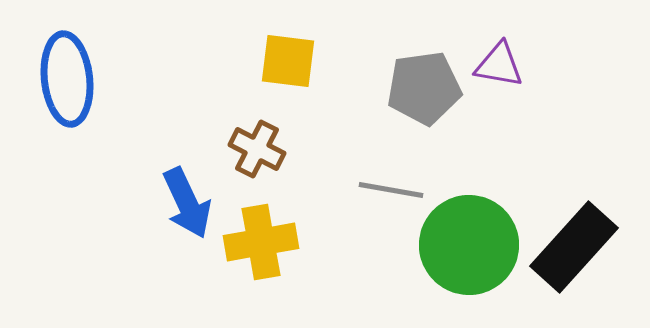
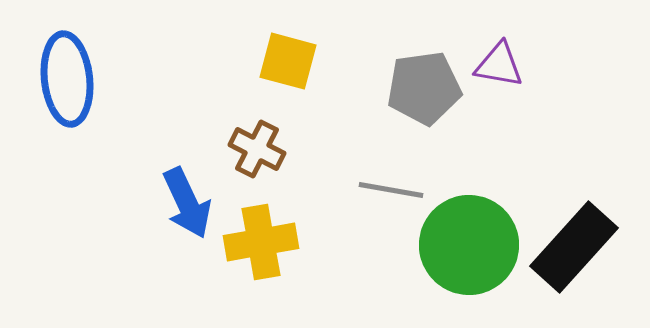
yellow square: rotated 8 degrees clockwise
